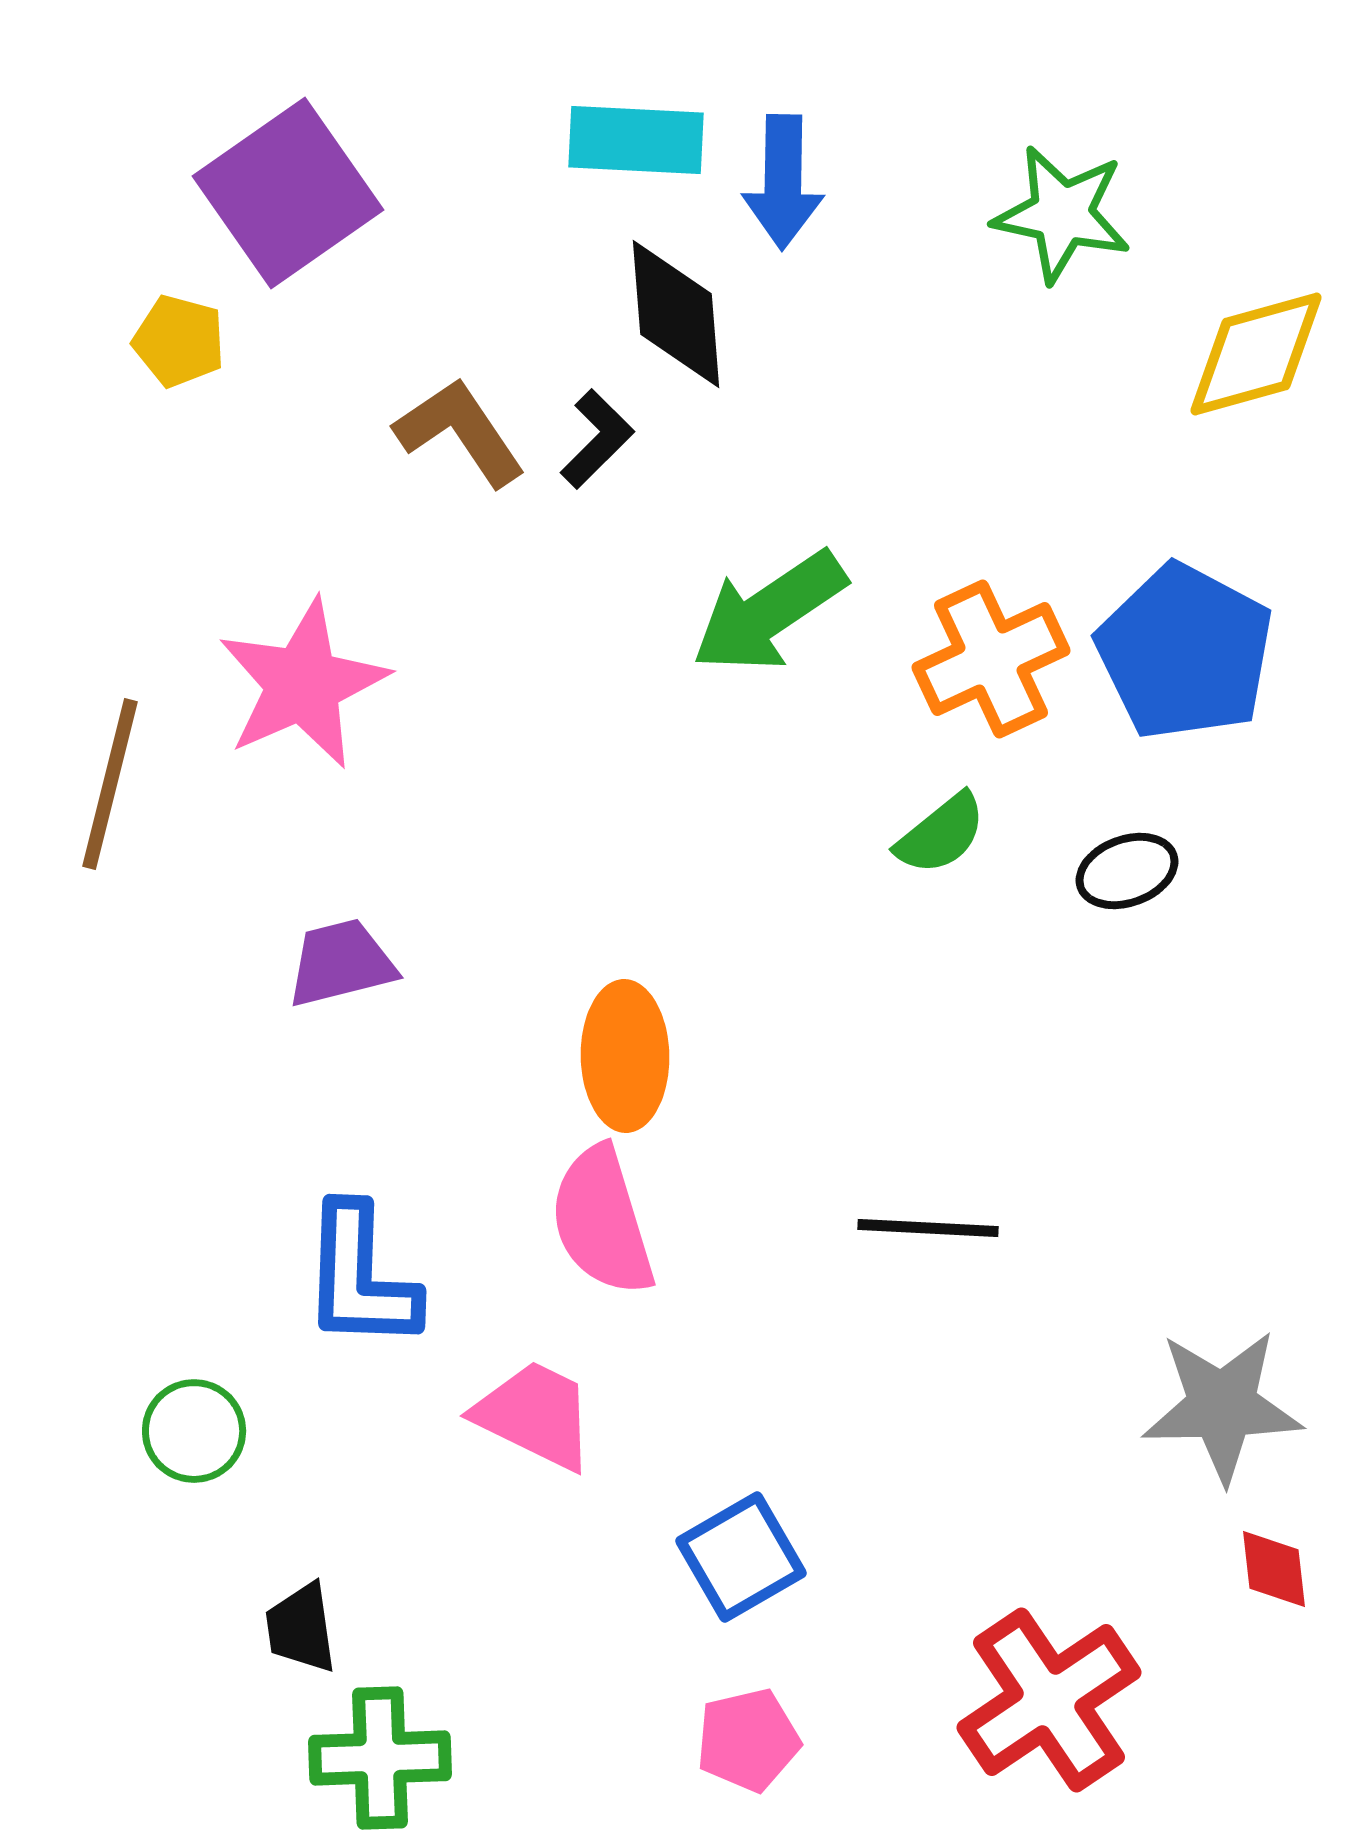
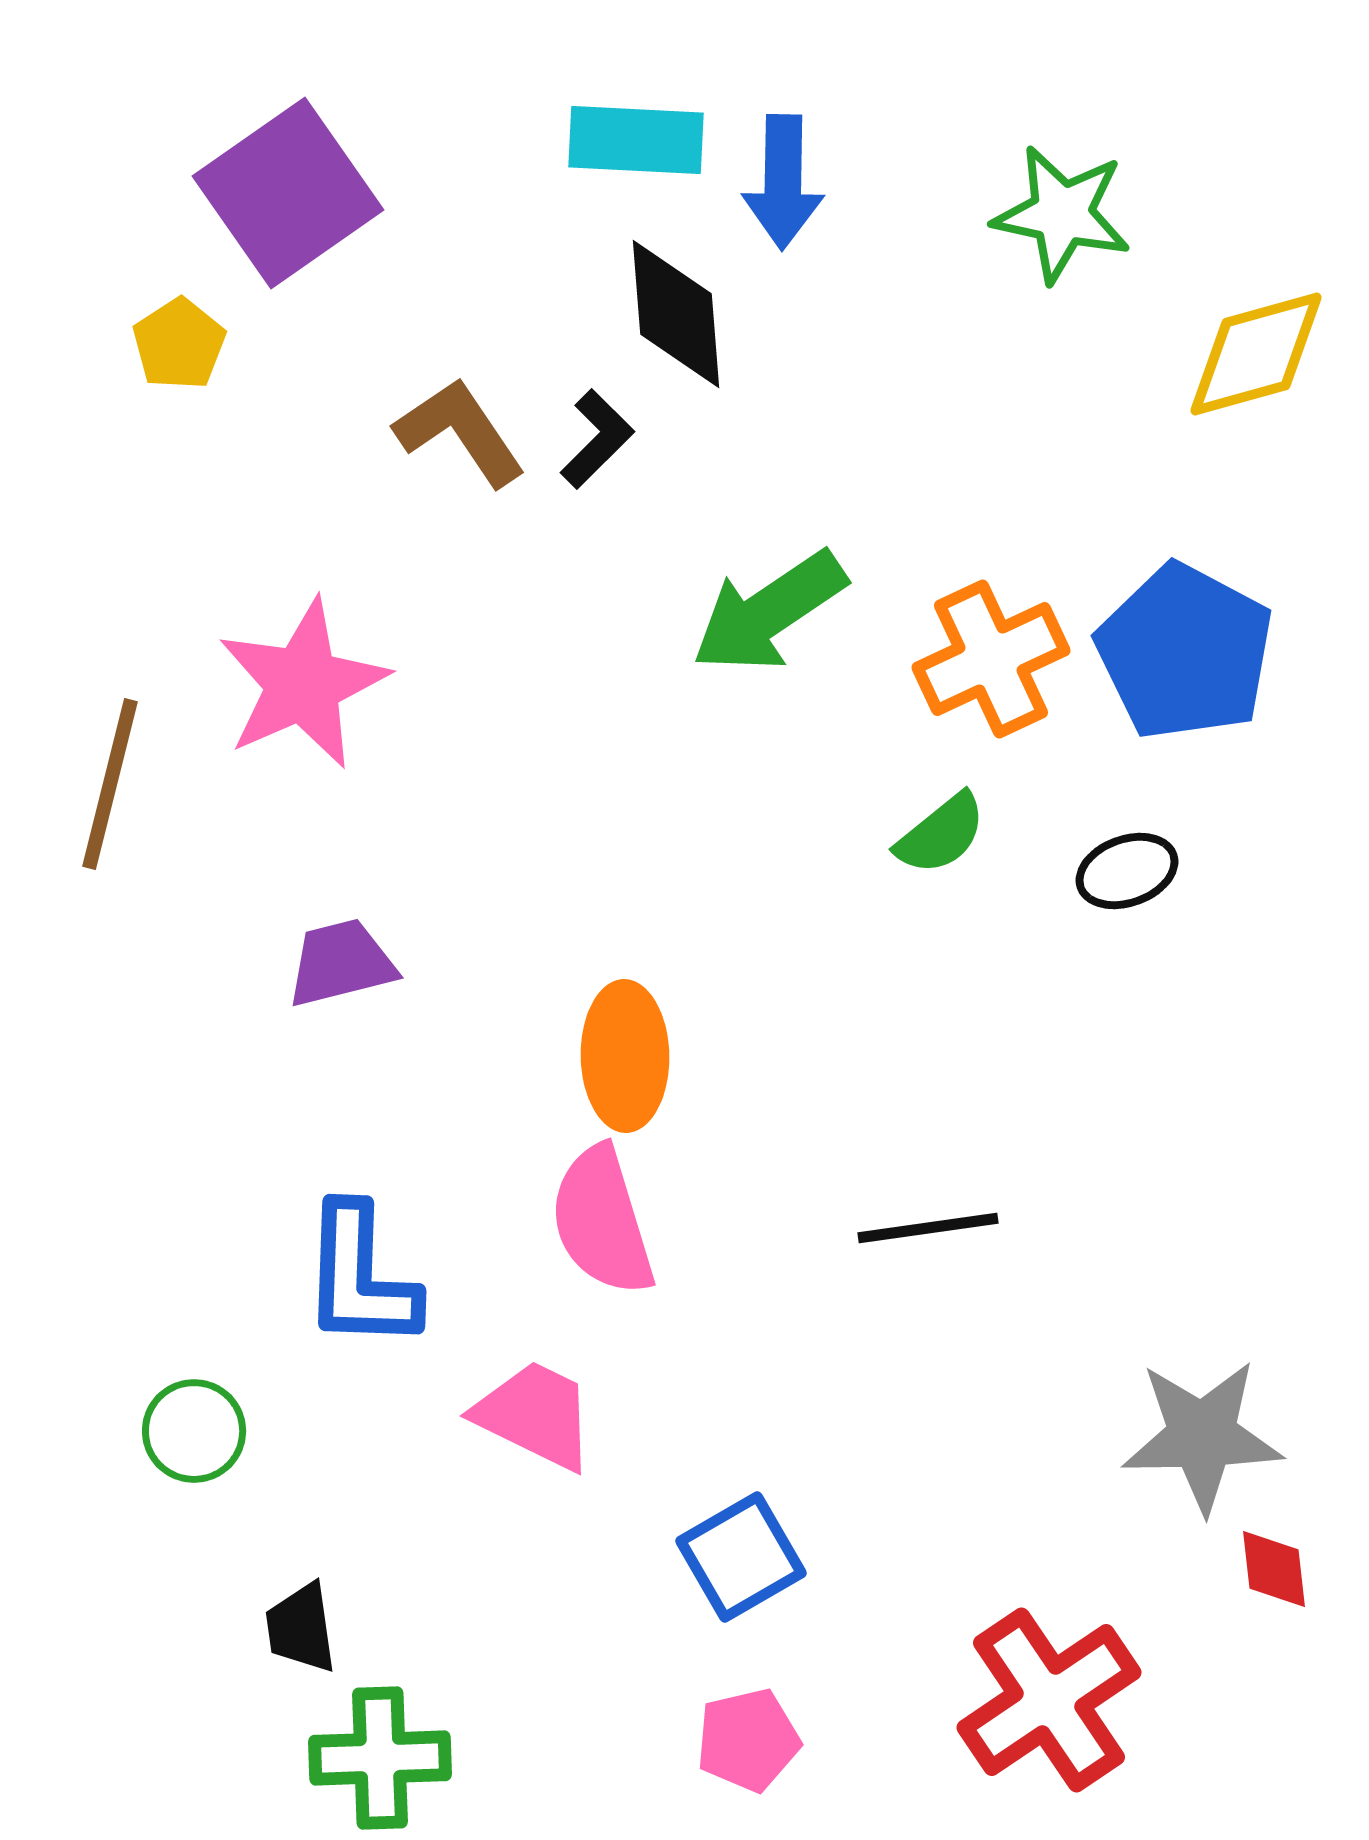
yellow pentagon: moved 3 px down; rotated 24 degrees clockwise
black line: rotated 11 degrees counterclockwise
gray star: moved 20 px left, 30 px down
